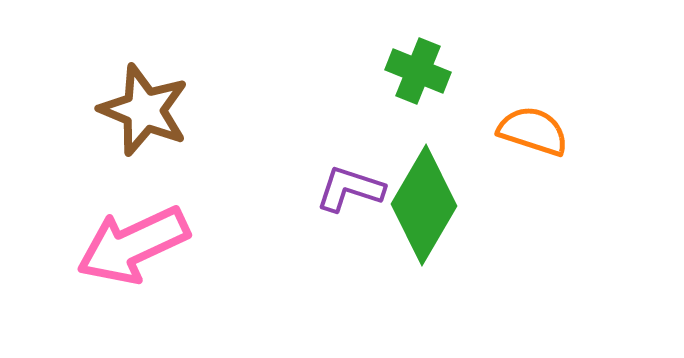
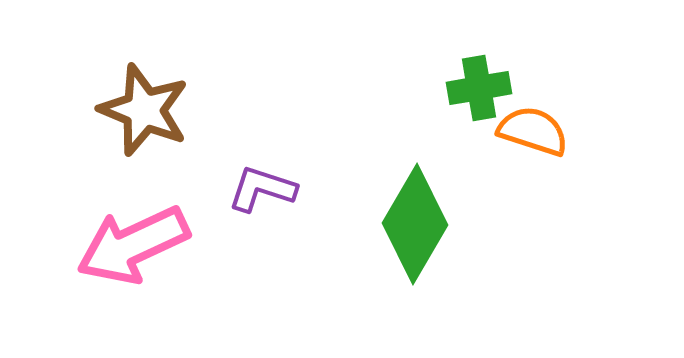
green cross: moved 61 px right, 17 px down; rotated 32 degrees counterclockwise
purple L-shape: moved 88 px left
green diamond: moved 9 px left, 19 px down
